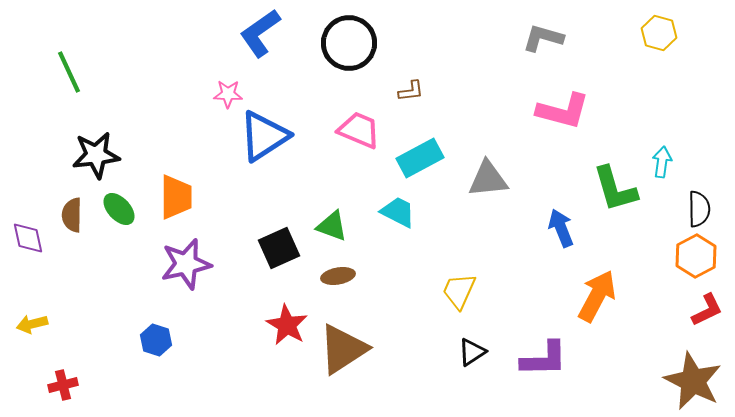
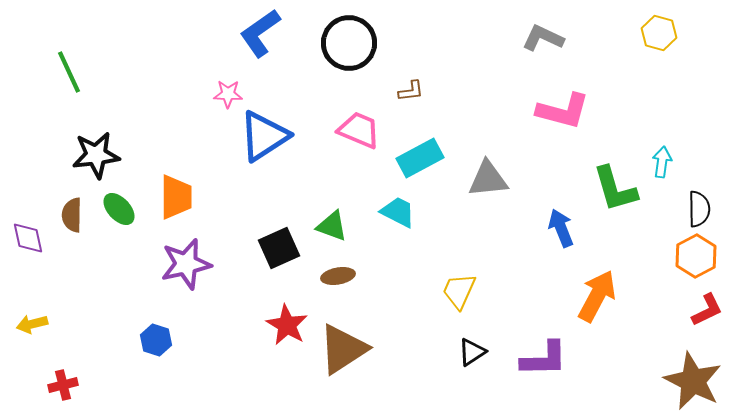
gray L-shape: rotated 9 degrees clockwise
